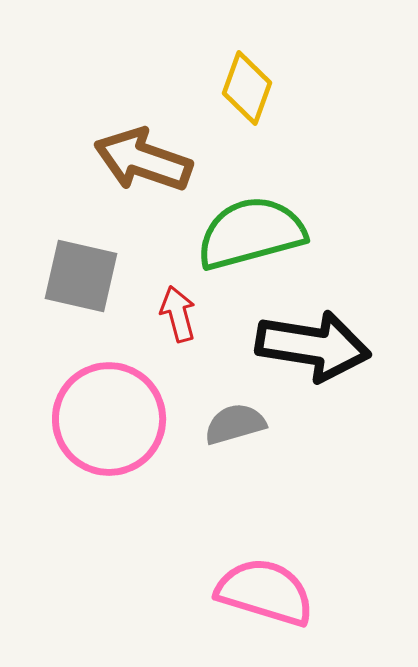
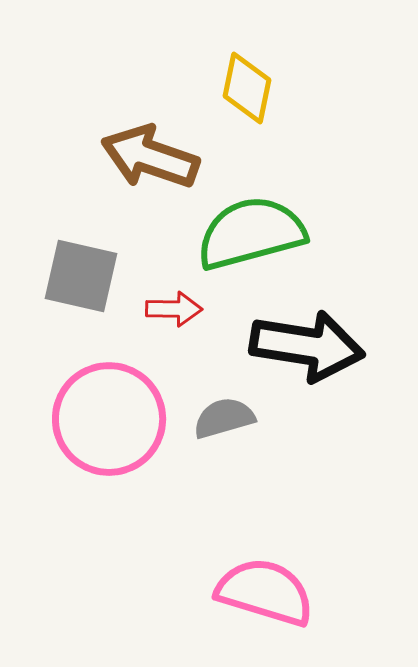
yellow diamond: rotated 8 degrees counterclockwise
brown arrow: moved 7 px right, 3 px up
red arrow: moved 4 px left, 5 px up; rotated 106 degrees clockwise
black arrow: moved 6 px left
gray semicircle: moved 11 px left, 6 px up
